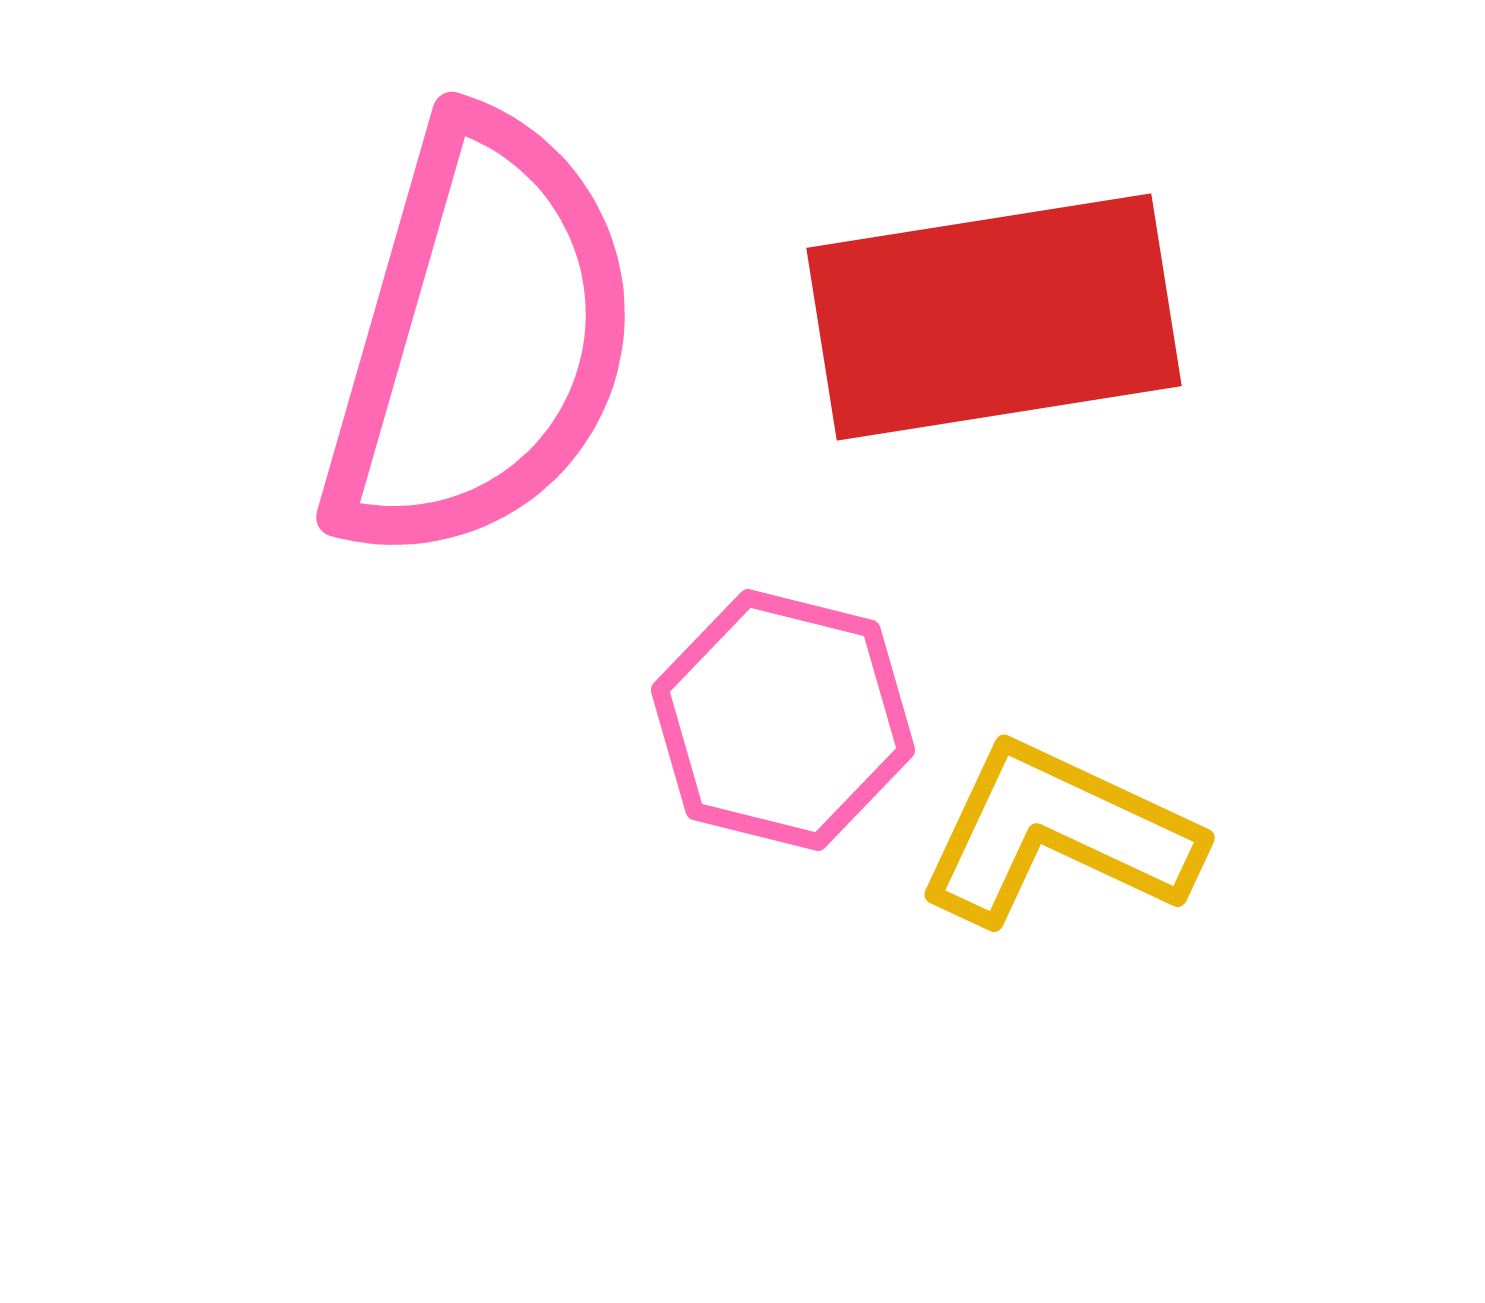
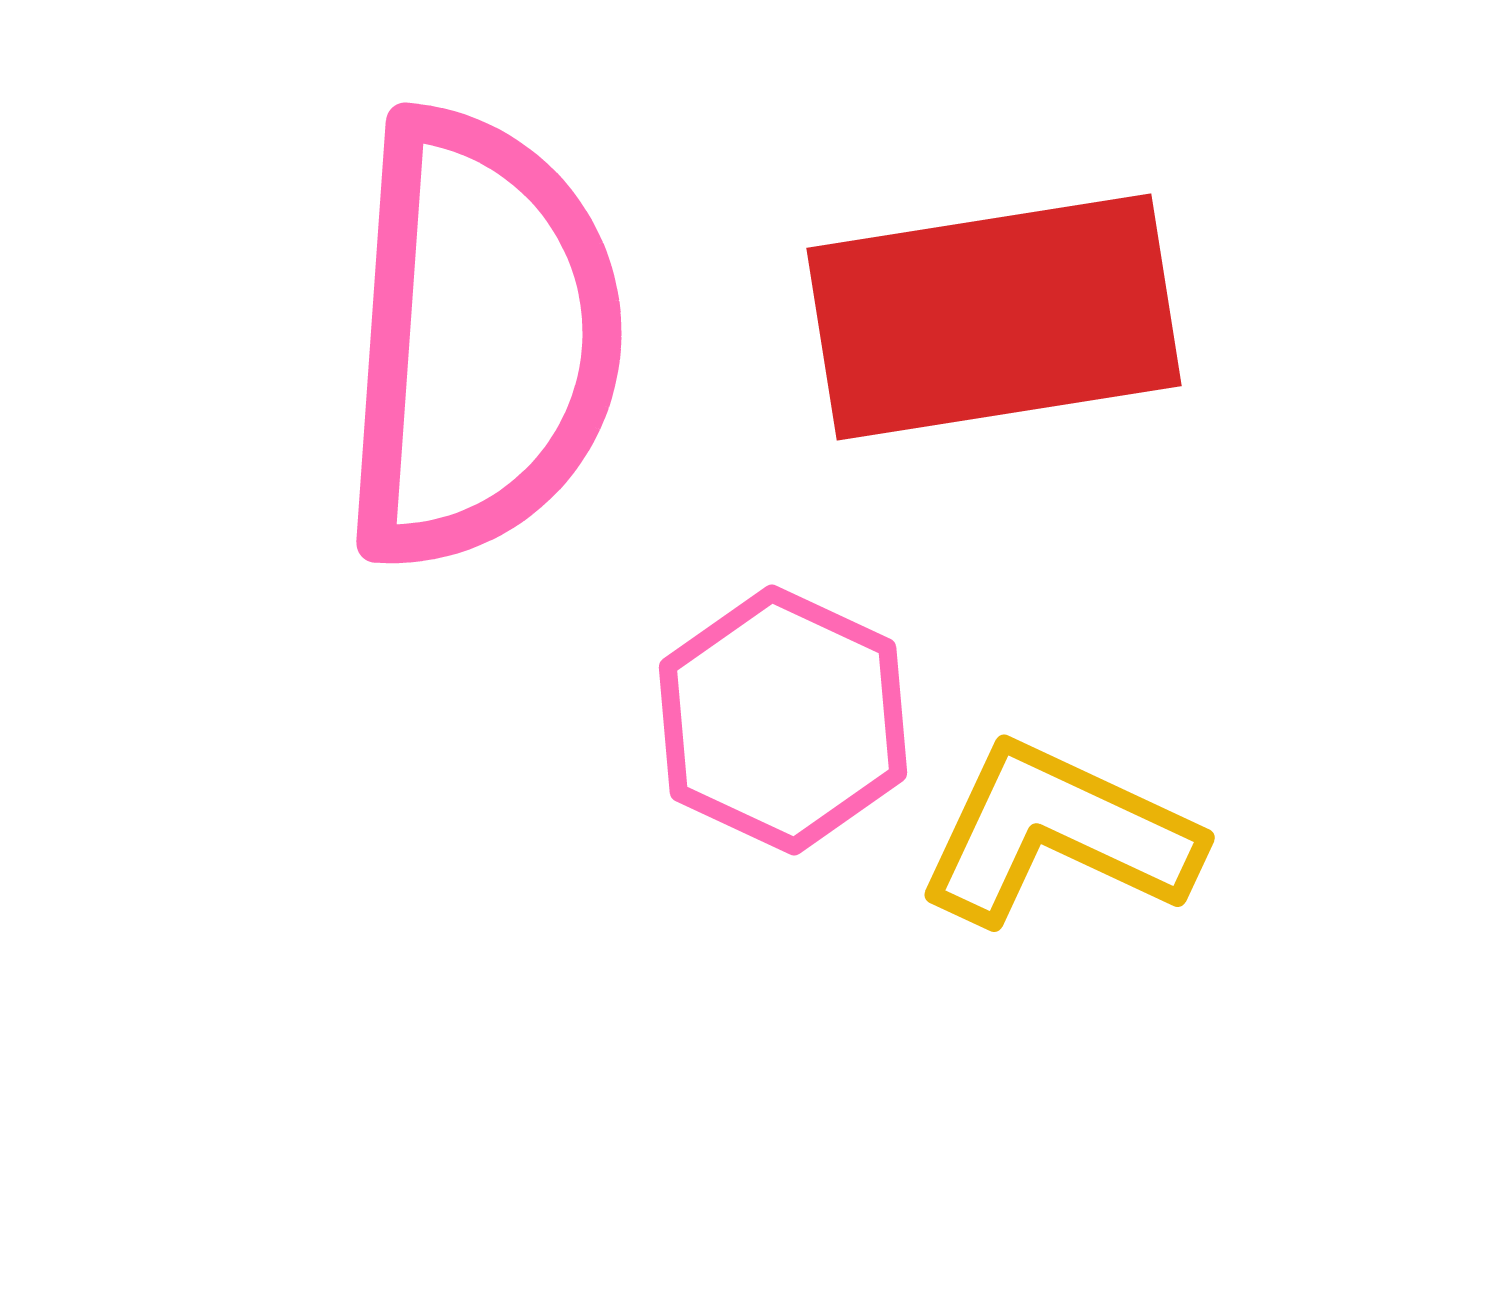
pink semicircle: rotated 12 degrees counterclockwise
pink hexagon: rotated 11 degrees clockwise
